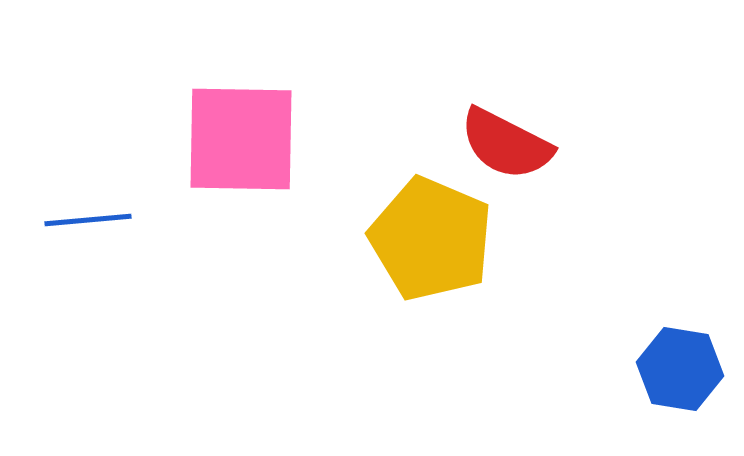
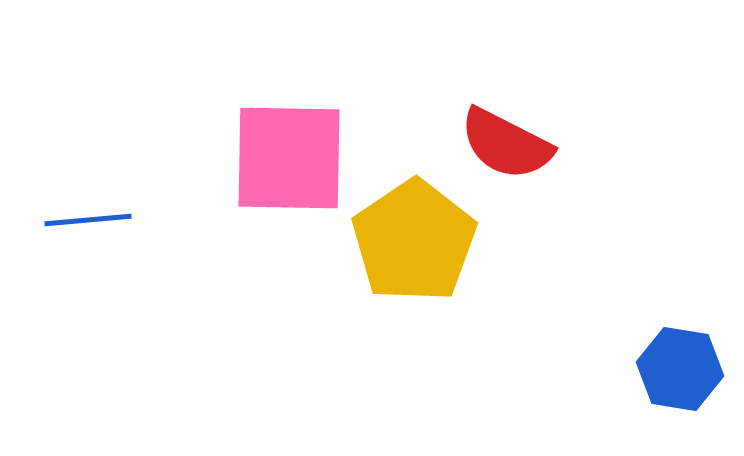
pink square: moved 48 px right, 19 px down
yellow pentagon: moved 17 px left, 2 px down; rotated 15 degrees clockwise
